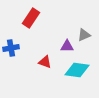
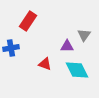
red rectangle: moved 3 px left, 3 px down
gray triangle: rotated 32 degrees counterclockwise
red triangle: moved 2 px down
cyan diamond: rotated 55 degrees clockwise
